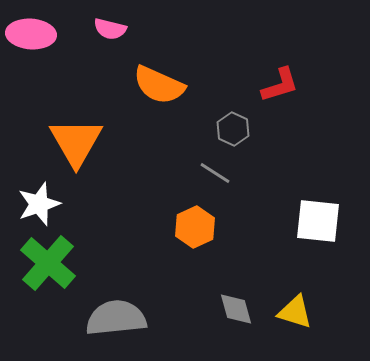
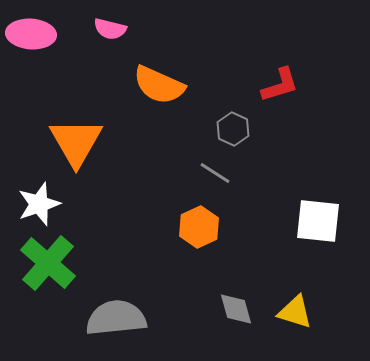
orange hexagon: moved 4 px right
